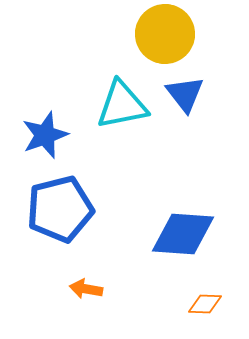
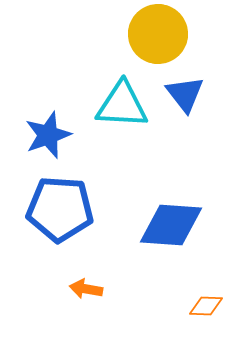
yellow circle: moved 7 px left
cyan triangle: rotated 14 degrees clockwise
blue star: moved 3 px right
blue pentagon: rotated 18 degrees clockwise
blue diamond: moved 12 px left, 9 px up
orange diamond: moved 1 px right, 2 px down
